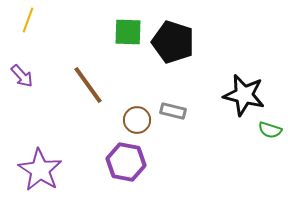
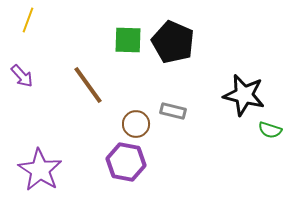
green square: moved 8 px down
black pentagon: rotated 6 degrees clockwise
brown circle: moved 1 px left, 4 px down
